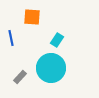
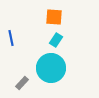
orange square: moved 22 px right
cyan rectangle: moved 1 px left
gray rectangle: moved 2 px right, 6 px down
